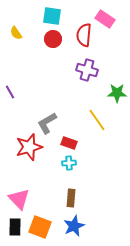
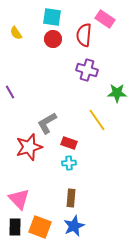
cyan square: moved 1 px down
